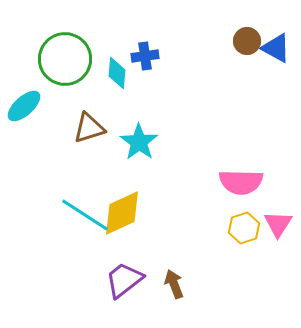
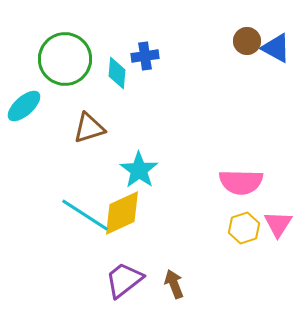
cyan star: moved 28 px down
